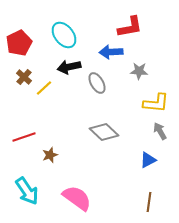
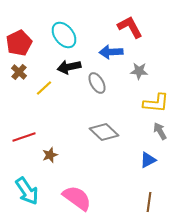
red L-shape: rotated 108 degrees counterclockwise
brown cross: moved 5 px left, 5 px up
